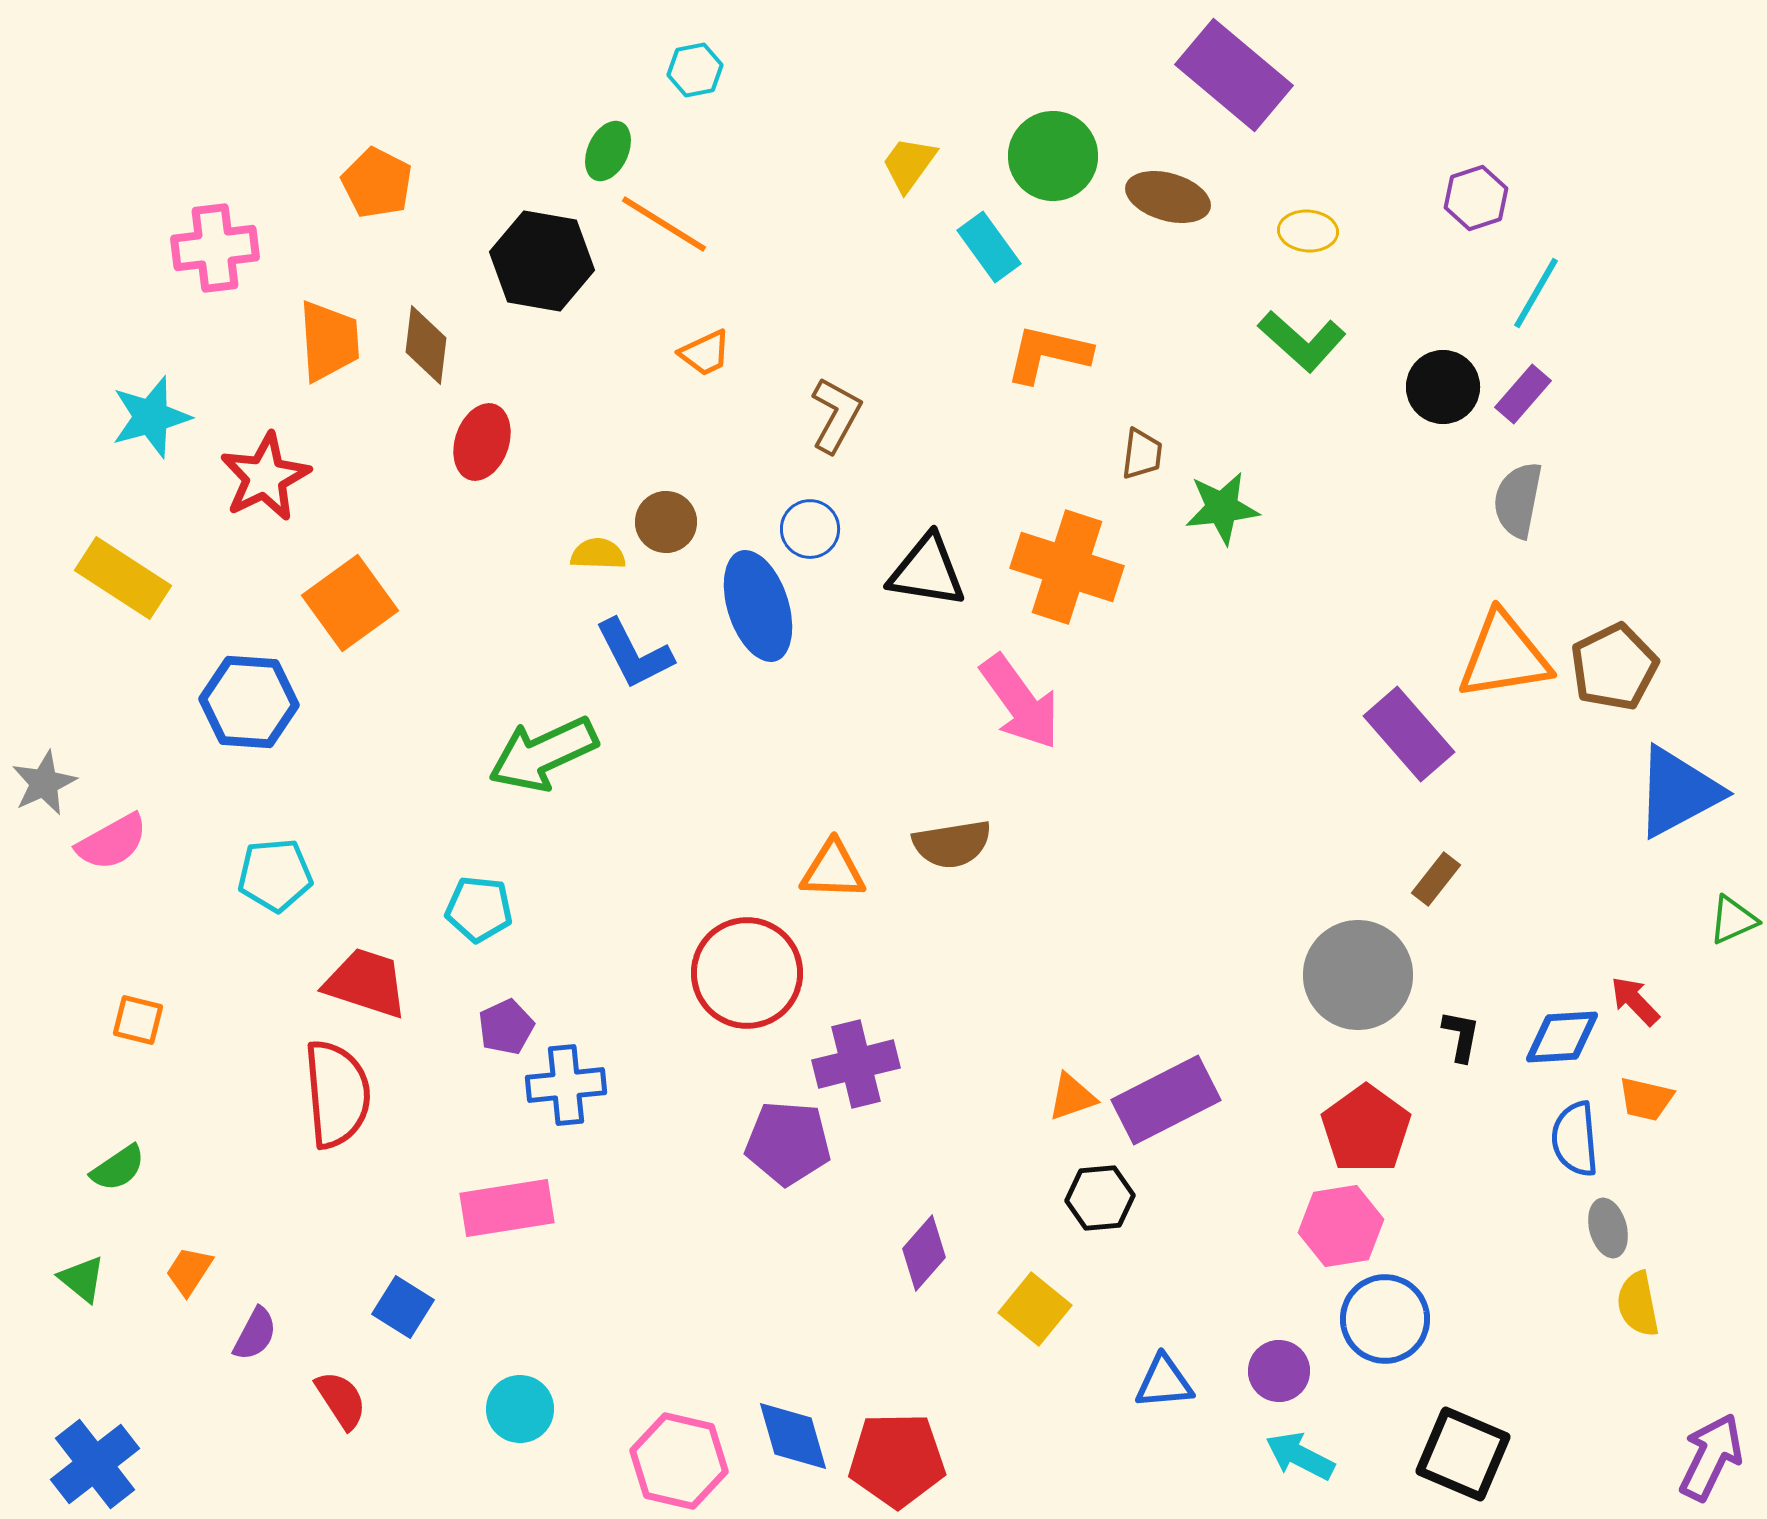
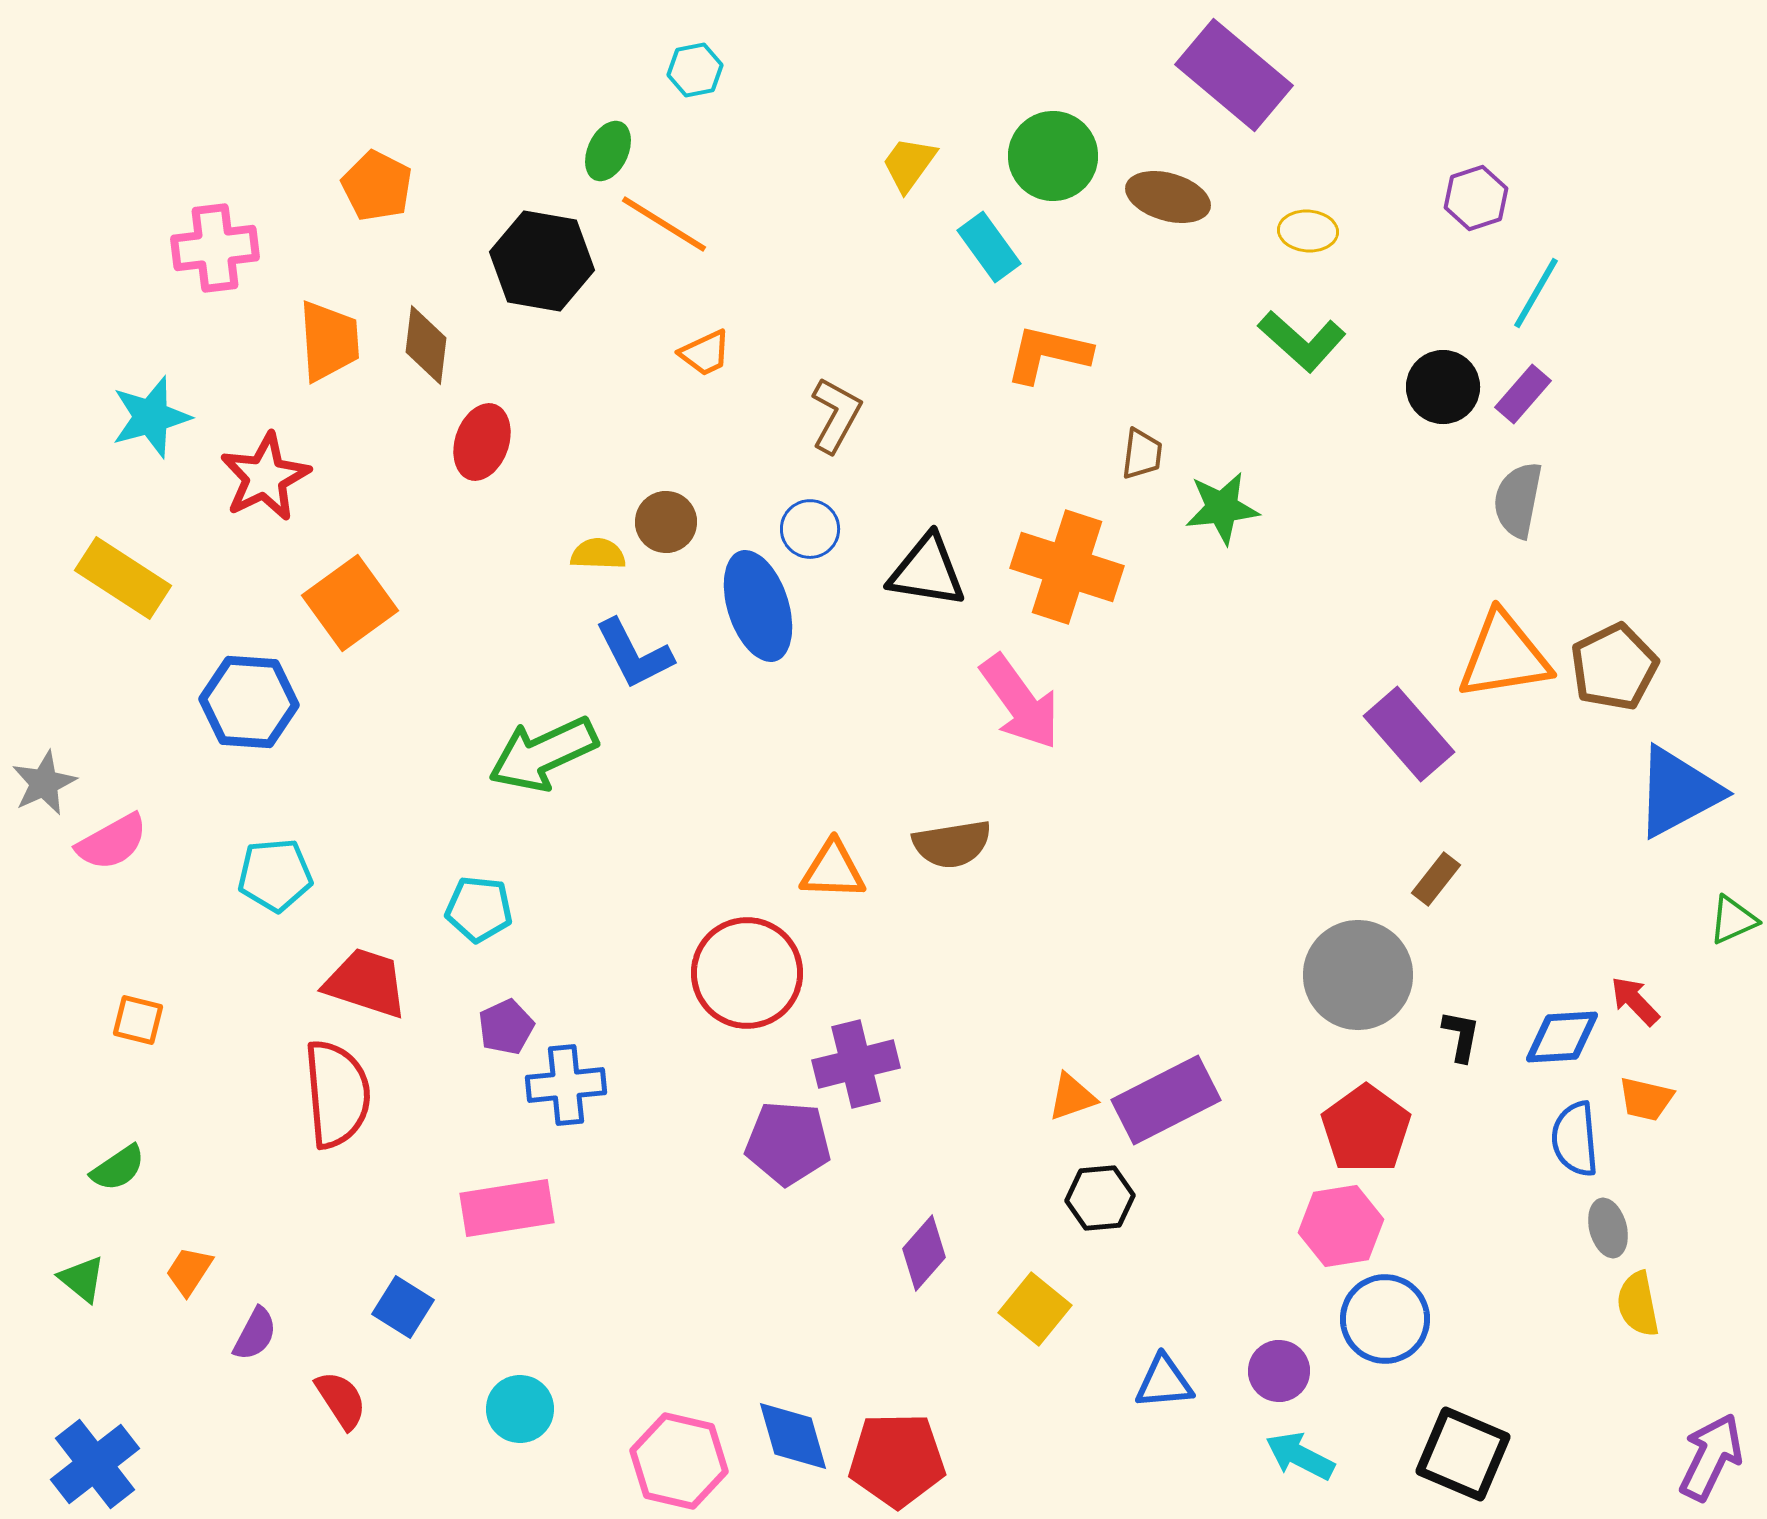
orange pentagon at (377, 183): moved 3 px down
